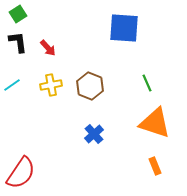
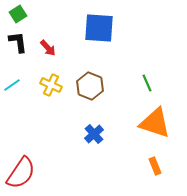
blue square: moved 25 px left
yellow cross: rotated 35 degrees clockwise
